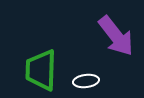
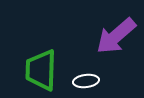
purple arrow: rotated 87 degrees clockwise
